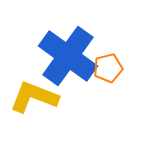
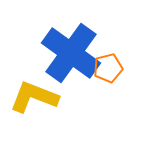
blue cross: moved 3 px right, 3 px up
